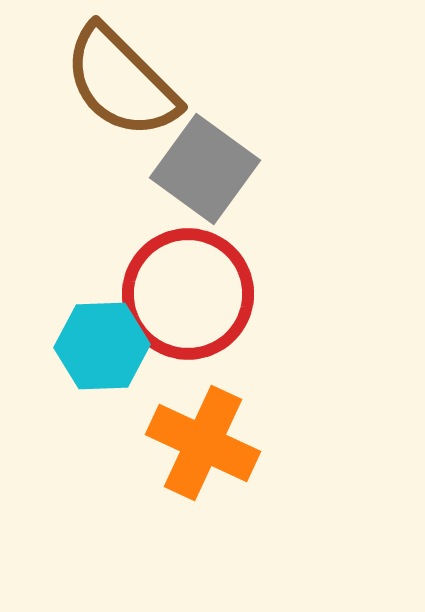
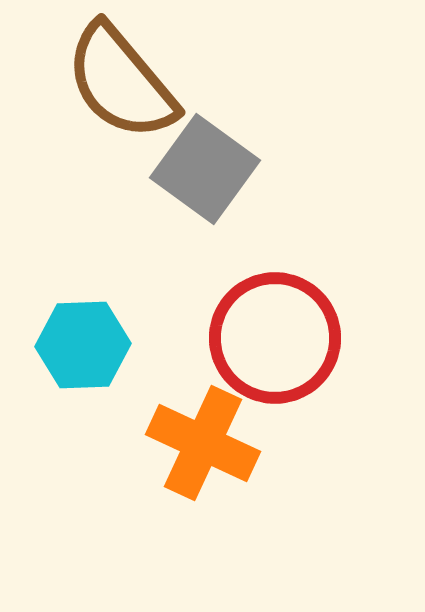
brown semicircle: rotated 5 degrees clockwise
red circle: moved 87 px right, 44 px down
cyan hexagon: moved 19 px left, 1 px up
